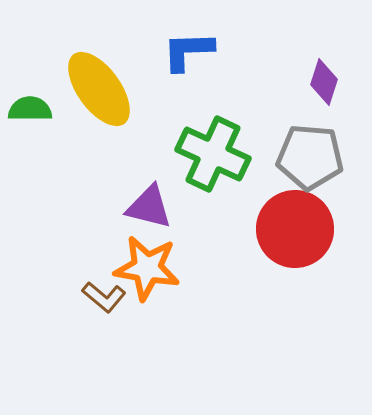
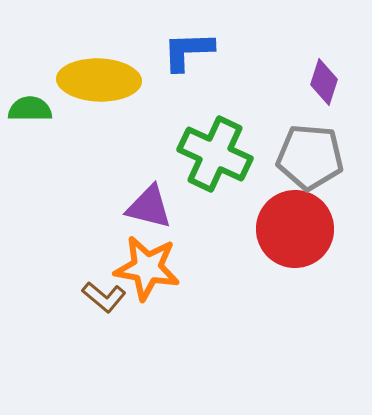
yellow ellipse: moved 9 px up; rotated 52 degrees counterclockwise
green cross: moved 2 px right
